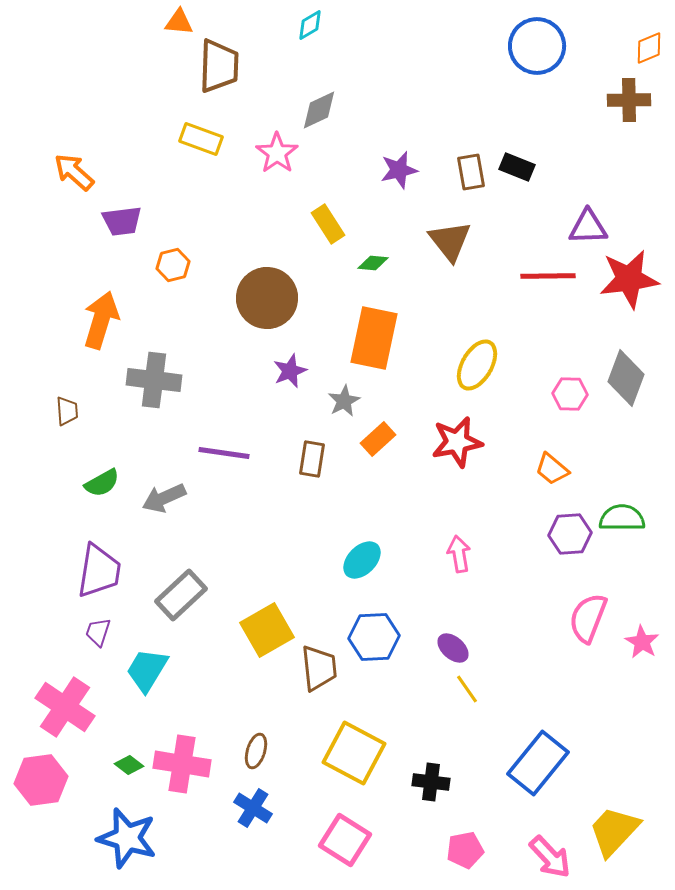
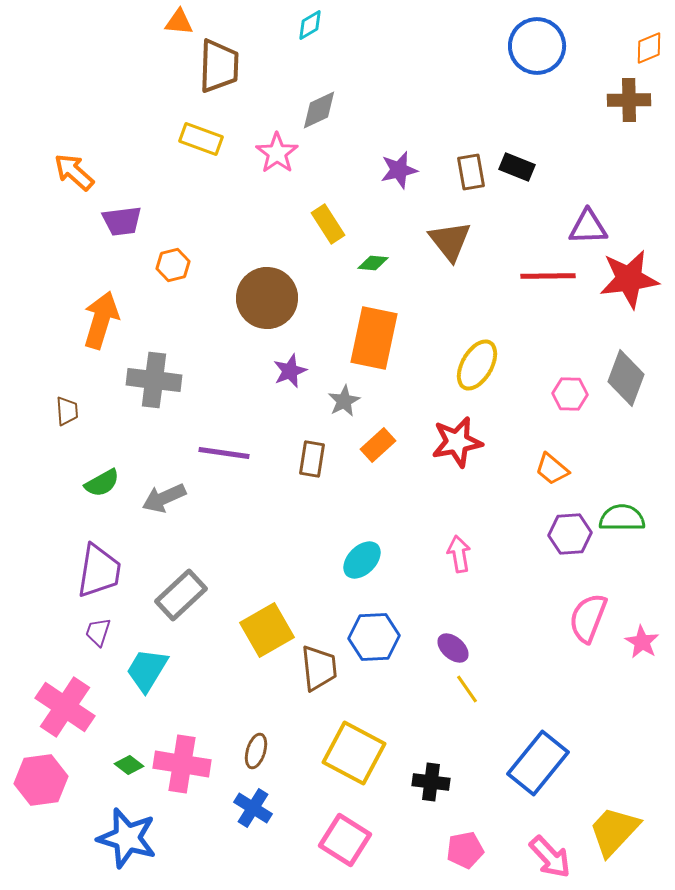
orange rectangle at (378, 439): moved 6 px down
